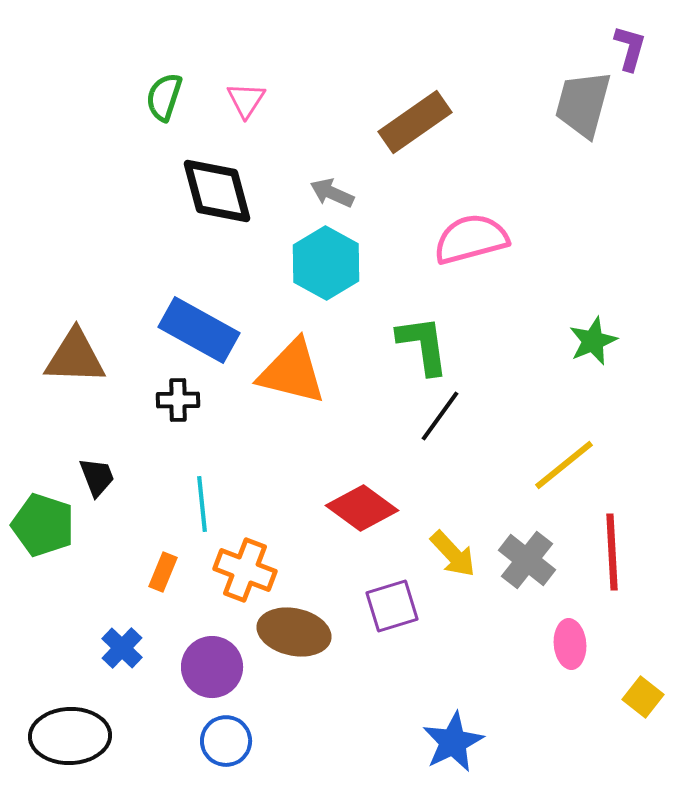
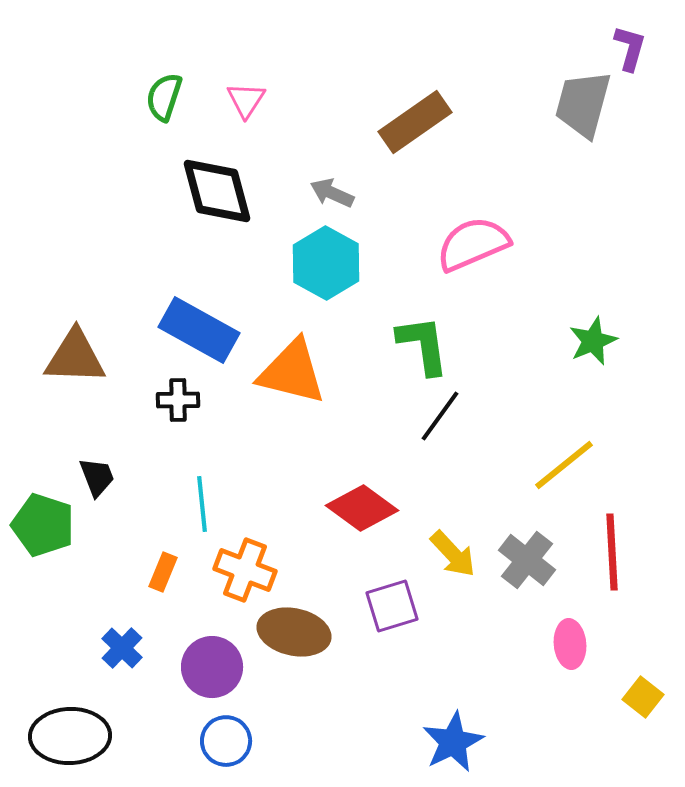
pink semicircle: moved 2 px right, 5 px down; rotated 8 degrees counterclockwise
